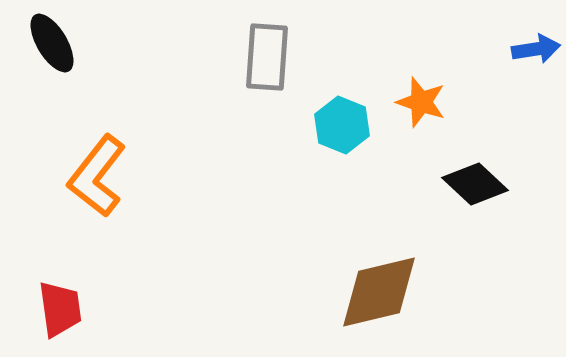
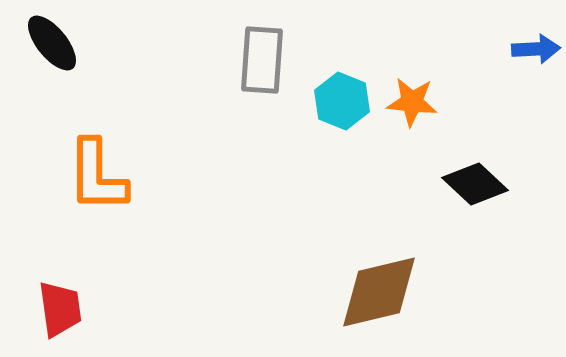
black ellipse: rotated 8 degrees counterclockwise
blue arrow: rotated 6 degrees clockwise
gray rectangle: moved 5 px left, 3 px down
orange star: moved 9 px left; rotated 12 degrees counterclockwise
cyan hexagon: moved 24 px up
orange L-shape: rotated 38 degrees counterclockwise
